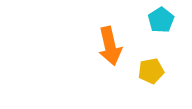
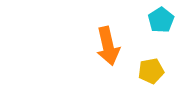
orange arrow: moved 2 px left
